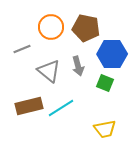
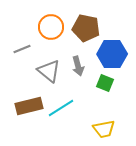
yellow trapezoid: moved 1 px left
